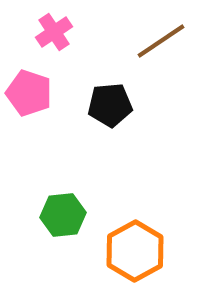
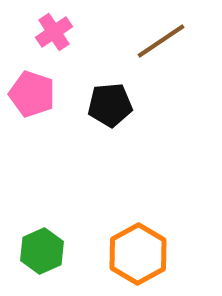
pink pentagon: moved 3 px right, 1 px down
green hexagon: moved 21 px left, 36 px down; rotated 18 degrees counterclockwise
orange hexagon: moved 3 px right, 3 px down
